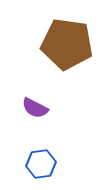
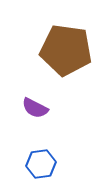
brown pentagon: moved 1 px left, 6 px down
